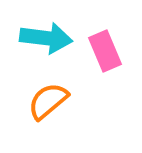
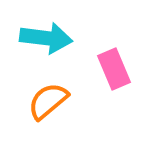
pink rectangle: moved 9 px right, 18 px down
